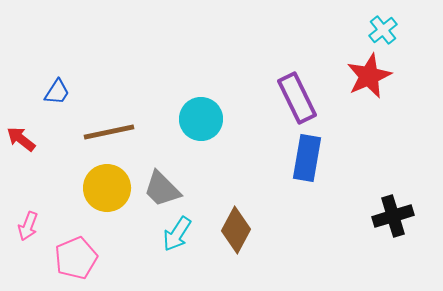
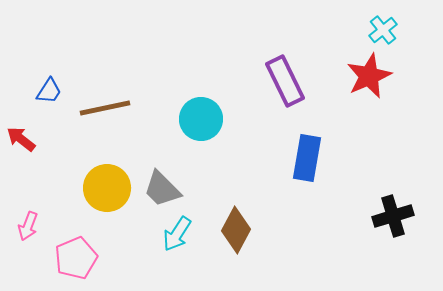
blue trapezoid: moved 8 px left, 1 px up
purple rectangle: moved 12 px left, 17 px up
brown line: moved 4 px left, 24 px up
